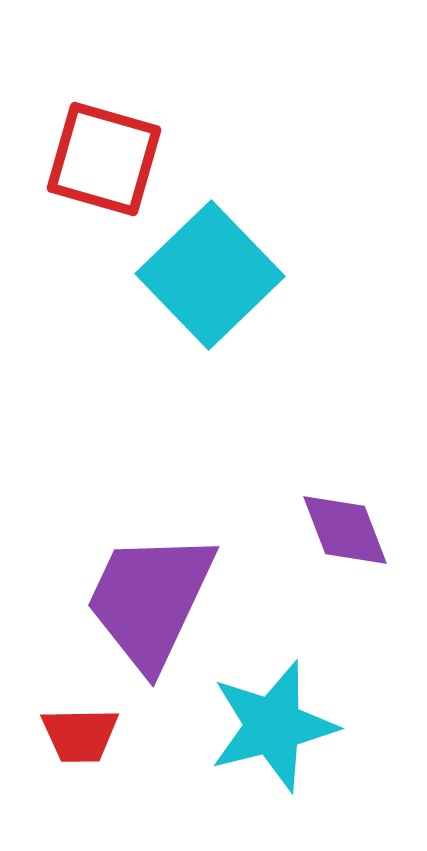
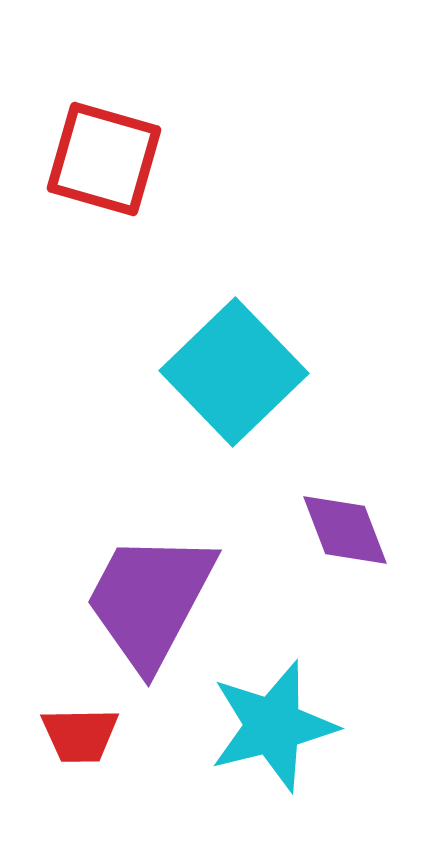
cyan square: moved 24 px right, 97 px down
purple trapezoid: rotated 3 degrees clockwise
